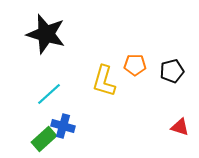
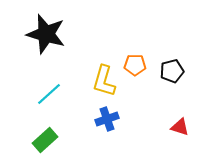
blue cross: moved 44 px right, 7 px up; rotated 35 degrees counterclockwise
green rectangle: moved 1 px right, 1 px down
